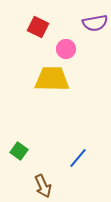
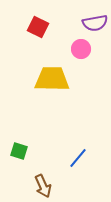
pink circle: moved 15 px right
green square: rotated 18 degrees counterclockwise
